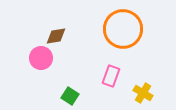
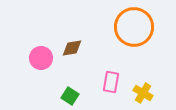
orange circle: moved 11 px right, 2 px up
brown diamond: moved 16 px right, 12 px down
pink rectangle: moved 6 px down; rotated 10 degrees counterclockwise
